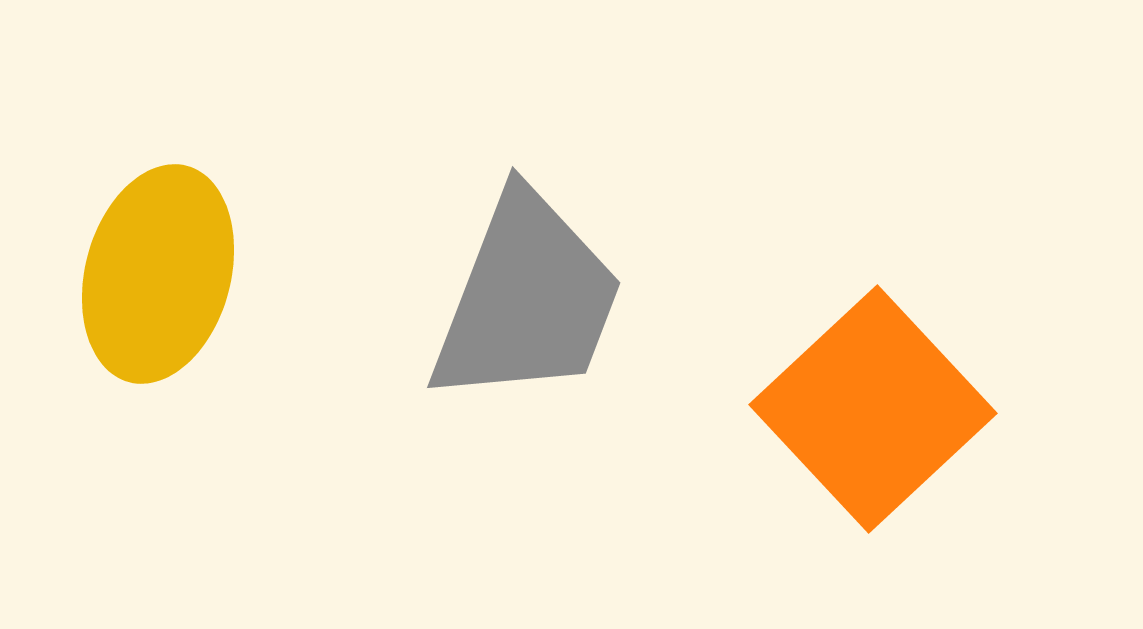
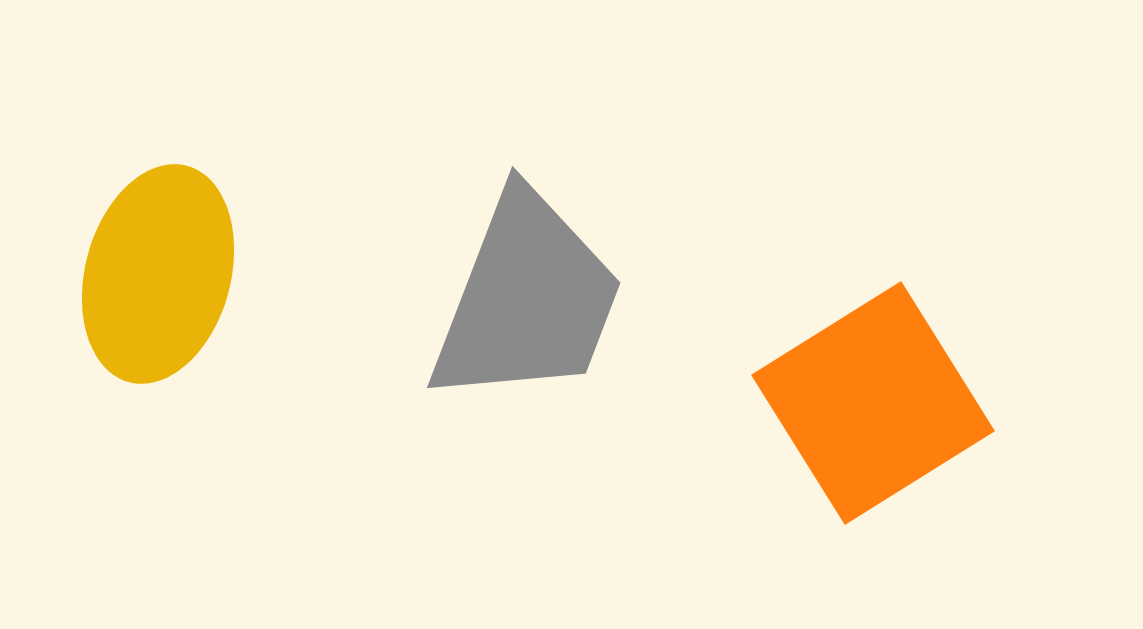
orange square: moved 6 px up; rotated 11 degrees clockwise
